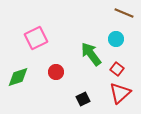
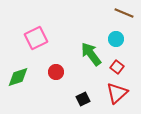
red square: moved 2 px up
red triangle: moved 3 px left
